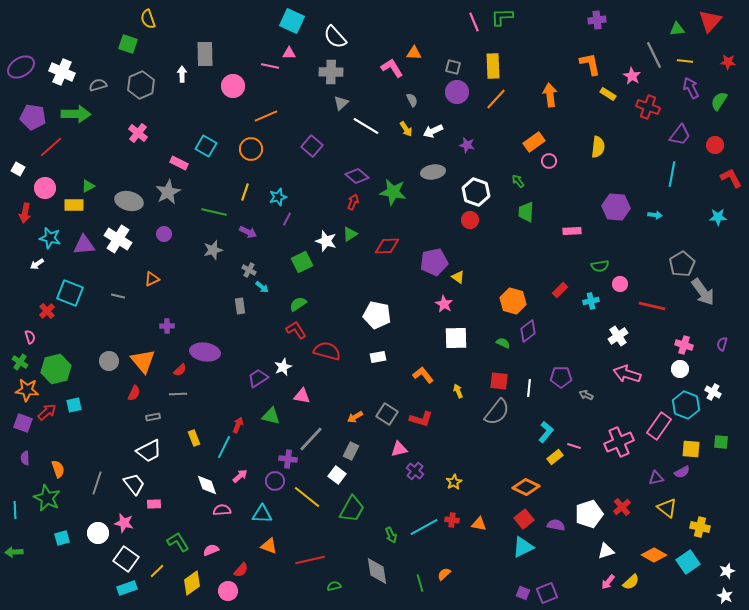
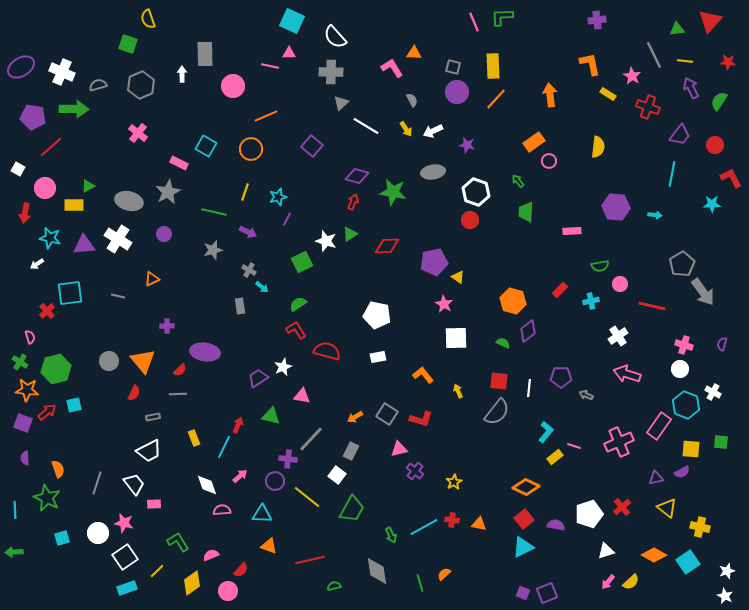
green arrow at (76, 114): moved 2 px left, 5 px up
purple diamond at (357, 176): rotated 25 degrees counterclockwise
cyan star at (718, 217): moved 6 px left, 13 px up
cyan square at (70, 293): rotated 28 degrees counterclockwise
pink semicircle at (211, 550): moved 5 px down
white square at (126, 559): moved 1 px left, 2 px up; rotated 20 degrees clockwise
